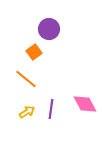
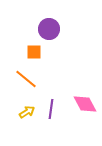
orange square: rotated 35 degrees clockwise
